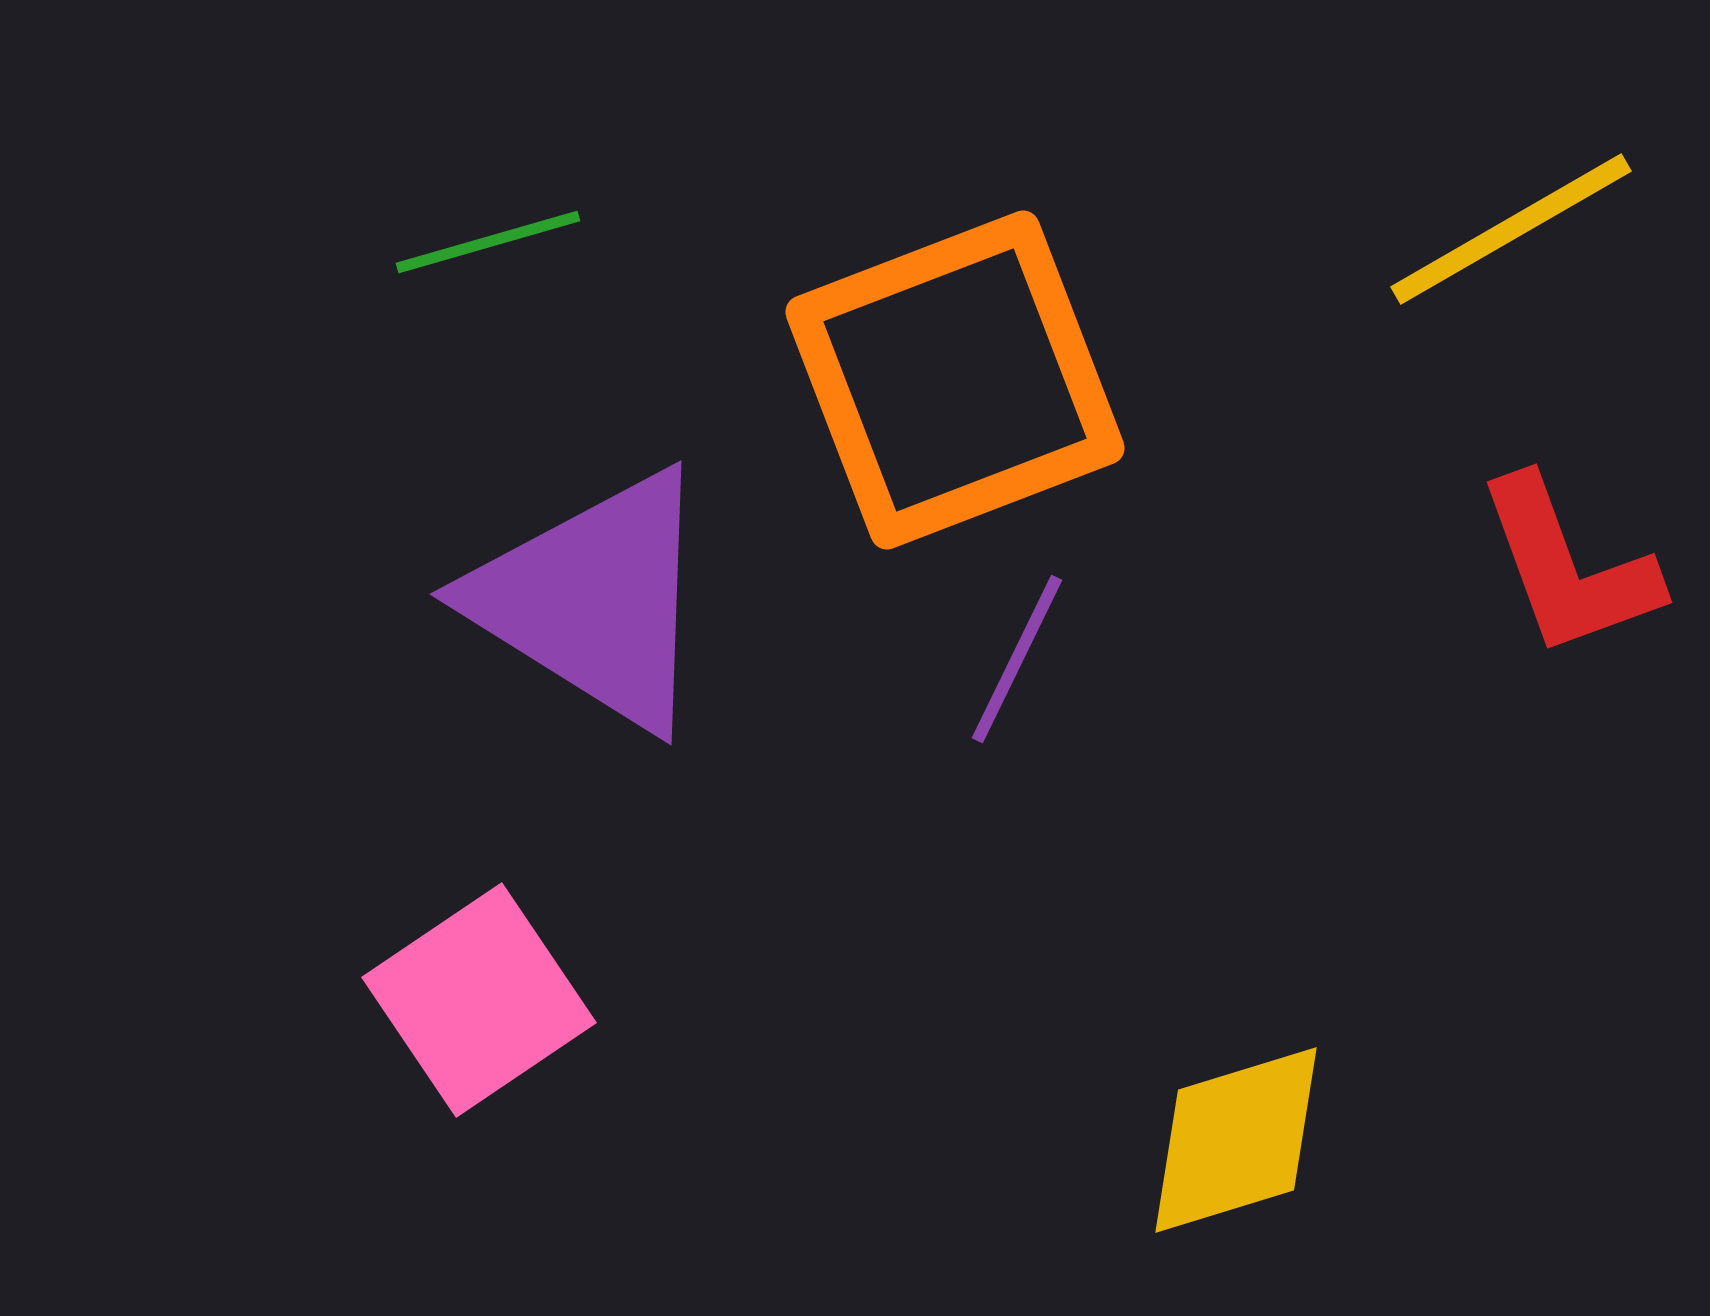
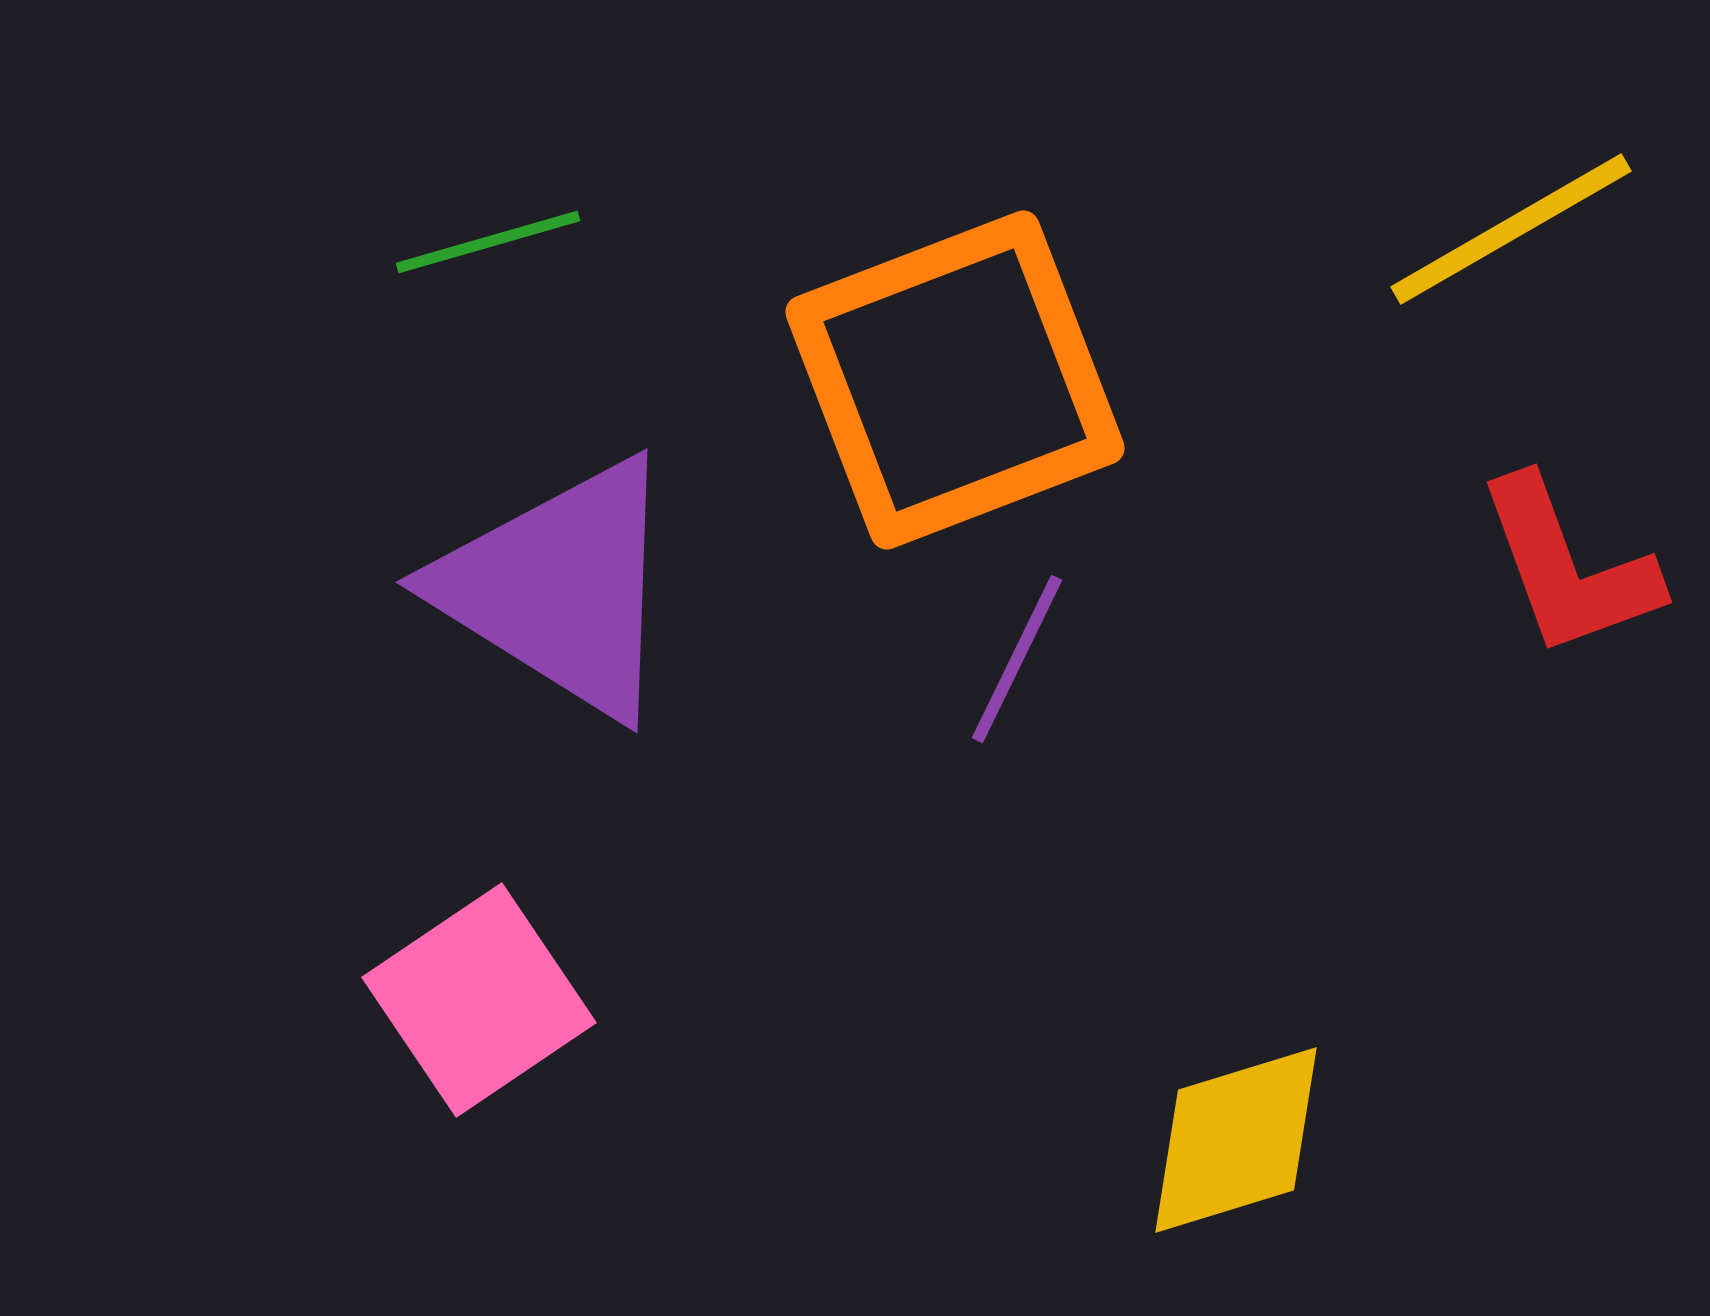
purple triangle: moved 34 px left, 12 px up
